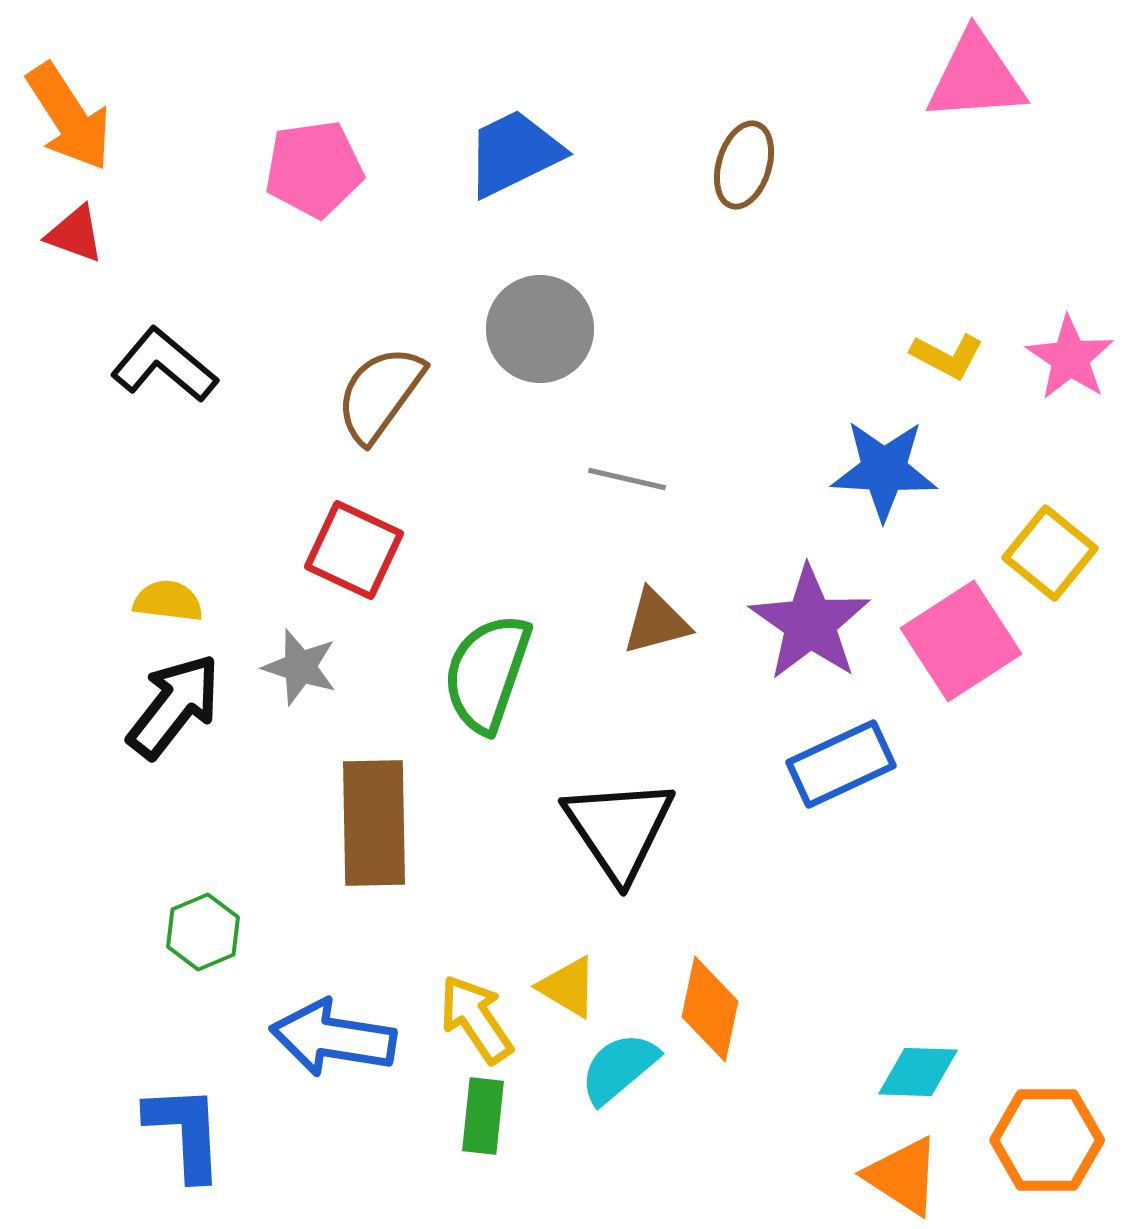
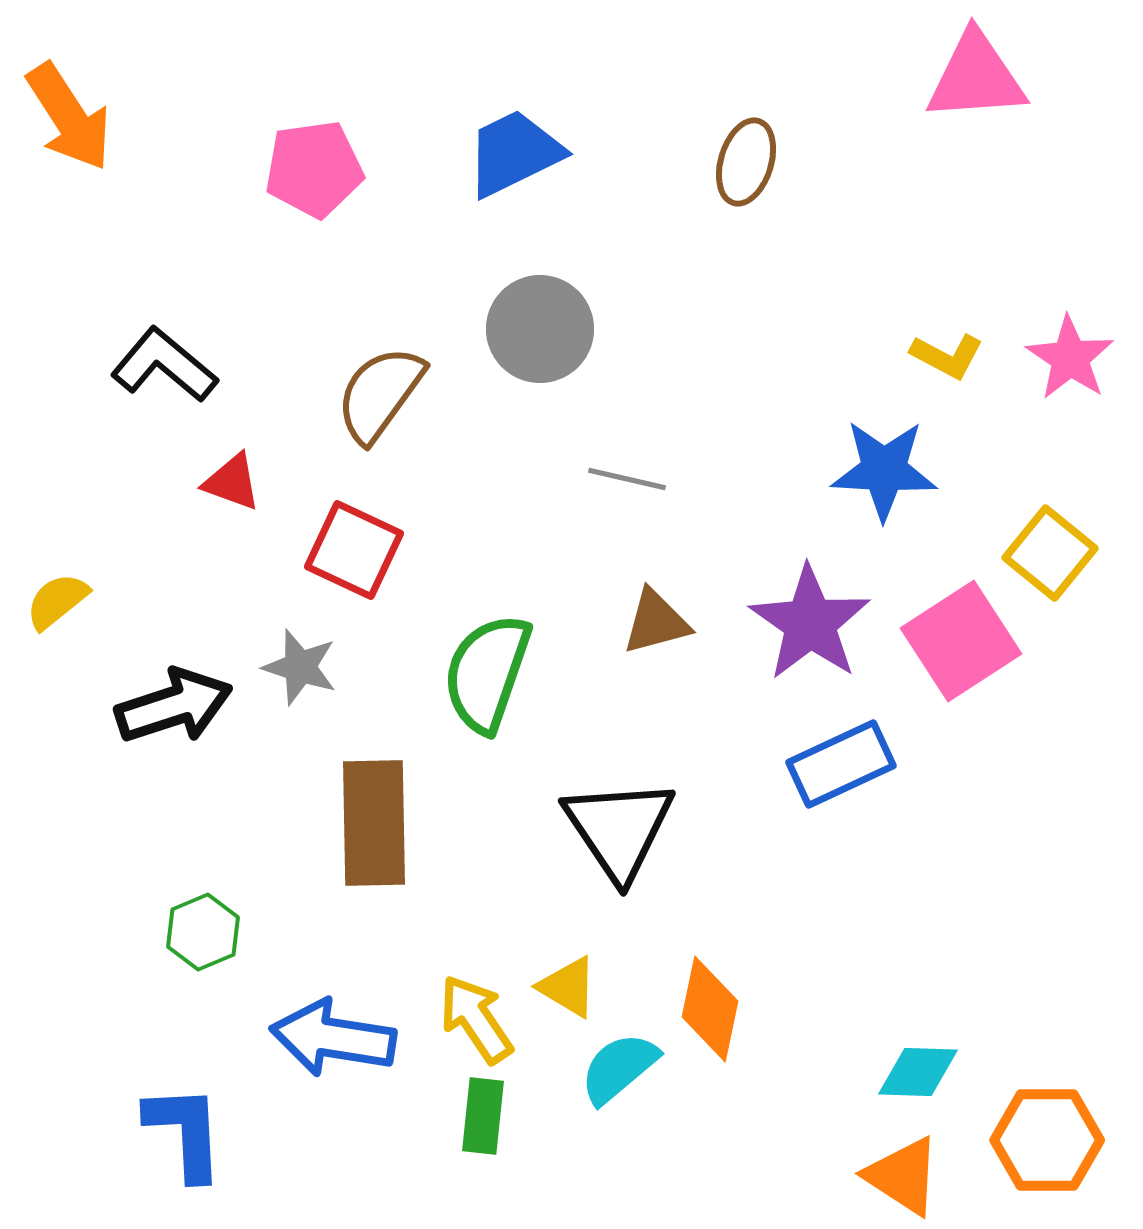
brown ellipse: moved 2 px right, 3 px up
red triangle: moved 157 px right, 248 px down
yellow semicircle: moved 111 px left; rotated 46 degrees counterclockwise
black arrow: rotated 34 degrees clockwise
